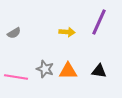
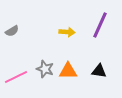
purple line: moved 1 px right, 3 px down
gray semicircle: moved 2 px left, 2 px up
pink line: rotated 35 degrees counterclockwise
